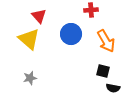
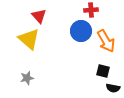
blue circle: moved 10 px right, 3 px up
gray star: moved 3 px left
